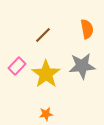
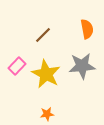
yellow star: rotated 8 degrees counterclockwise
orange star: moved 1 px right
